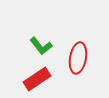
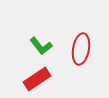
red ellipse: moved 3 px right, 9 px up
